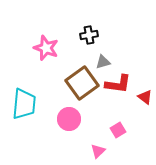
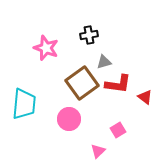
gray triangle: moved 1 px right
